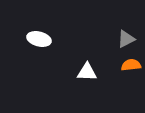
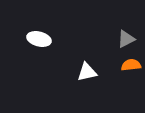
white triangle: rotated 15 degrees counterclockwise
